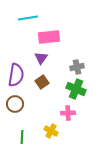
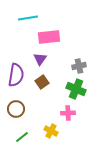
purple triangle: moved 1 px left, 1 px down
gray cross: moved 2 px right, 1 px up
brown circle: moved 1 px right, 5 px down
green line: rotated 48 degrees clockwise
